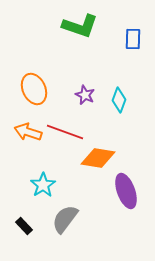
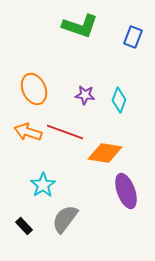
blue rectangle: moved 2 px up; rotated 20 degrees clockwise
purple star: rotated 18 degrees counterclockwise
orange diamond: moved 7 px right, 5 px up
